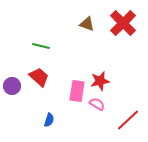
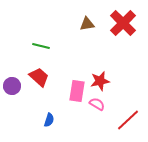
brown triangle: rotated 28 degrees counterclockwise
